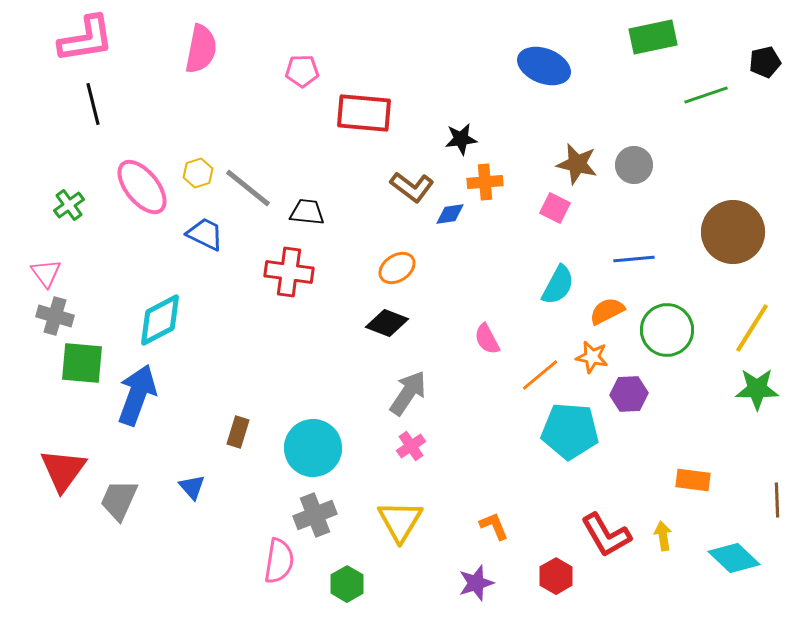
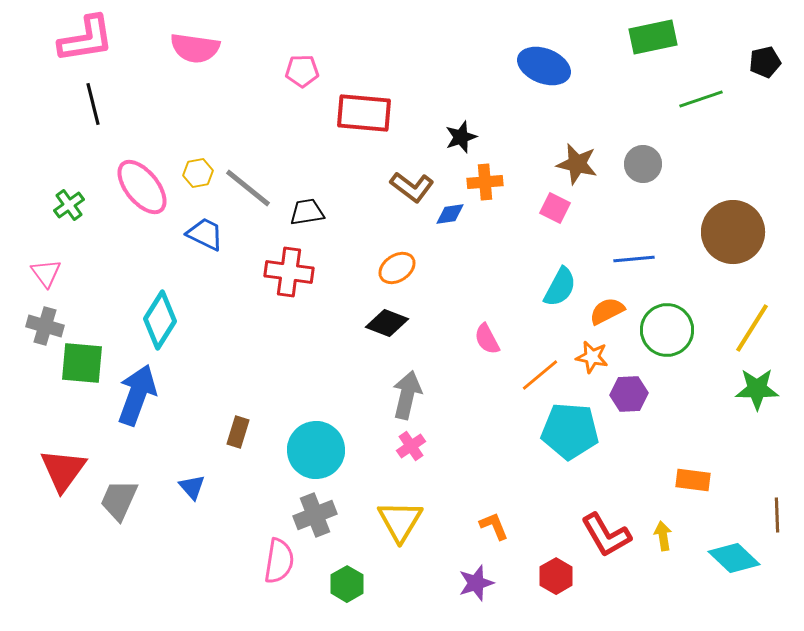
pink semicircle at (201, 49): moved 6 px left, 1 px up; rotated 87 degrees clockwise
green line at (706, 95): moved 5 px left, 4 px down
black star at (461, 139): moved 2 px up; rotated 12 degrees counterclockwise
gray circle at (634, 165): moved 9 px right, 1 px up
yellow hexagon at (198, 173): rotated 8 degrees clockwise
black trapezoid at (307, 212): rotated 15 degrees counterclockwise
cyan semicircle at (558, 285): moved 2 px right, 2 px down
gray cross at (55, 316): moved 10 px left, 10 px down
cyan diamond at (160, 320): rotated 30 degrees counterclockwise
gray arrow at (408, 393): moved 1 px left, 2 px down; rotated 21 degrees counterclockwise
cyan circle at (313, 448): moved 3 px right, 2 px down
brown line at (777, 500): moved 15 px down
